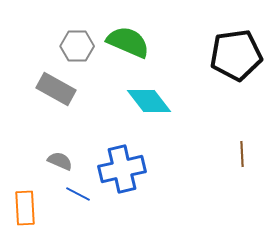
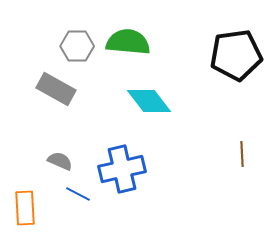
green semicircle: rotated 18 degrees counterclockwise
